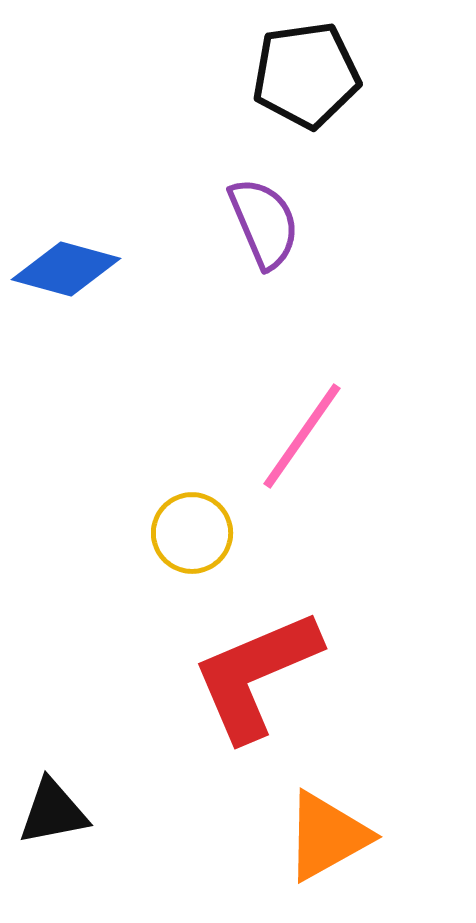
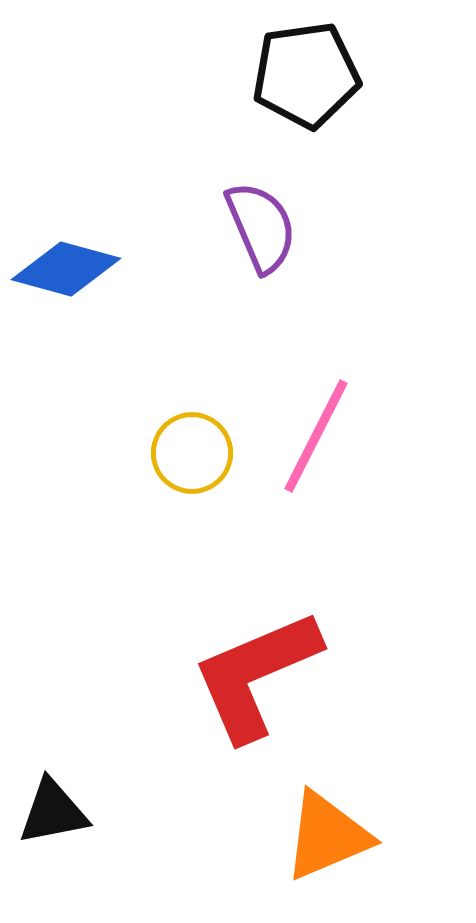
purple semicircle: moved 3 px left, 4 px down
pink line: moved 14 px right; rotated 8 degrees counterclockwise
yellow circle: moved 80 px up
orange triangle: rotated 6 degrees clockwise
